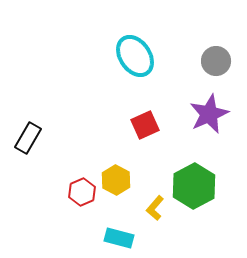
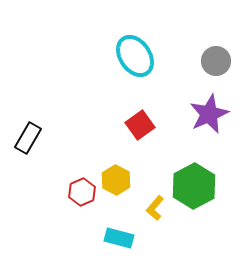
red square: moved 5 px left; rotated 12 degrees counterclockwise
